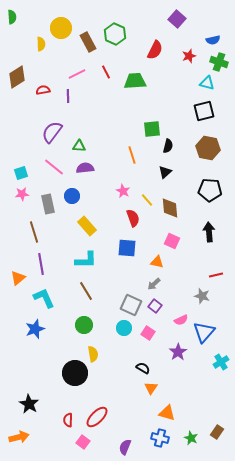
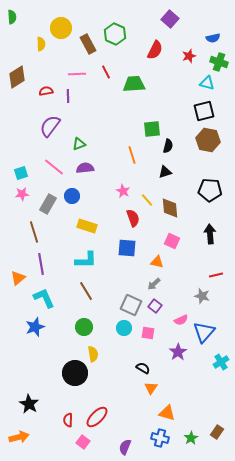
purple square at (177, 19): moved 7 px left
blue semicircle at (213, 40): moved 2 px up
brown rectangle at (88, 42): moved 2 px down
pink line at (77, 74): rotated 24 degrees clockwise
green trapezoid at (135, 81): moved 1 px left, 3 px down
red semicircle at (43, 90): moved 3 px right, 1 px down
purple semicircle at (52, 132): moved 2 px left, 6 px up
green triangle at (79, 146): moved 2 px up; rotated 24 degrees counterclockwise
brown hexagon at (208, 148): moved 8 px up
black triangle at (165, 172): rotated 24 degrees clockwise
gray rectangle at (48, 204): rotated 42 degrees clockwise
yellow rectangle at (87, 226): rotated 30 degrees counterclockwise
black arrow at (209, 232): moved 1 px right, 2 px down
green circle at (84, 325): moved 2 px down
blue star at (35, 329): moved 2 px up
pink square at (148, 333): rotated 24 degrees counterclockwise
green star at (191, 438): rotated 16 degrees clockwise
